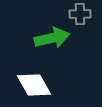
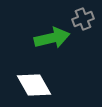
gray cross: moved 3 px right, 5 px down; rotated 20 degrees counterclockwise
